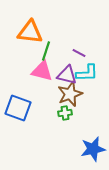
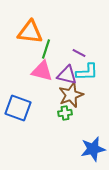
green line: moved 2 px up
cyan L-shape: moved 1 px up
brown star: moved 1 px right, 1 px down
